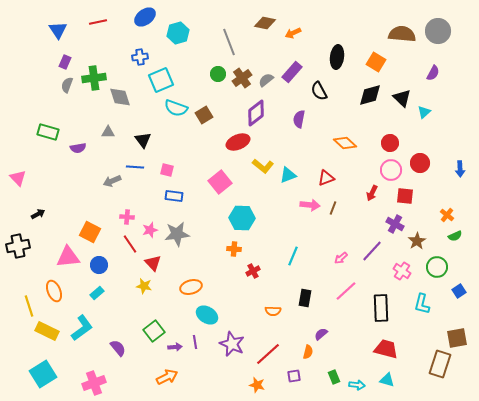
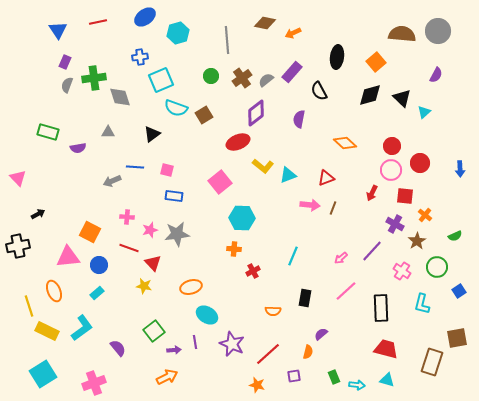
gray line at (229, 42): moved 2 px left, 2 px up; rotated 16 degrees clockwise
orange square at (376, 62): rotated 18 degrees clockwise
purple semicircle at (433, 73): moved 3 px right, 2 px down
green circle at (218, 74): moved 7 px left, 2 px down
black triangle at (143, 140): moved 9 px right, 6 px up; rotated 30 degrees clockwise
red circle at (390, 143): moved 2 px right, 3 px down
orange cross at (447, 215): moved 22 px left
red line at (130, 244): moved 1 px left, 4 px down; rotated 36 degrees counterclockwise
purple arrow at (175, 347): moved 1 px left, 3 px down
brown rectangle at (440, 364): moved 8 px left, 2 px up
